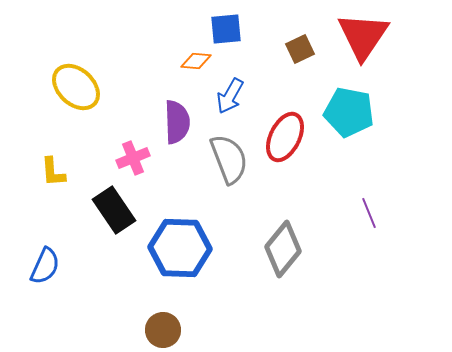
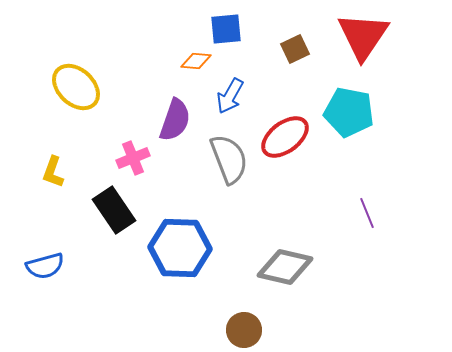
brown square: moved 5 px left
purple semicircle: moved 2 px left, 2 px up; rotated 21 degrees clockwise
red ellipse: rotated 27 degrees clockwise
yellow L-shape: rotated 24 degrees clockwise
purple line: moved 2 px left
gray diamond: moved 2 px right, 18 px down; rotated 64 degrees clockwise
blue semicircle: rotated 51 degrees clockwise
brown circle: moved 81 px right
